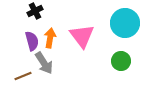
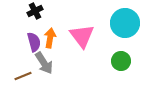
purple semicircle: moved 2 px right, 1 px down
